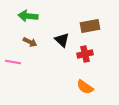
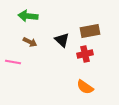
brown rectangle: moved 5 px down
